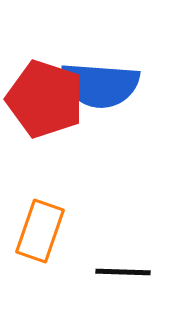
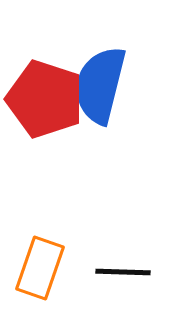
blue semicircle: rotated 100 degrees clockwise
orange rectangle: moved 37 px down
